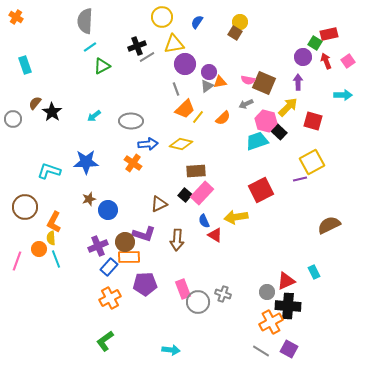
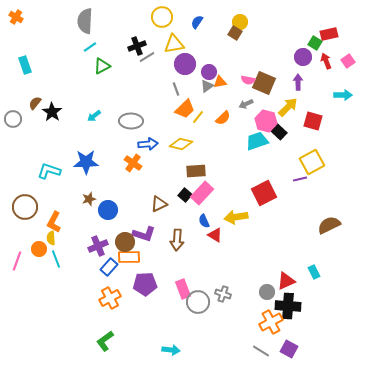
red square at (261, 190): moved 3 px right, 3 px down
